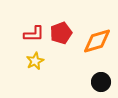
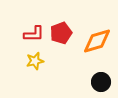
yellow star: rotated 12 degrees clockwise
